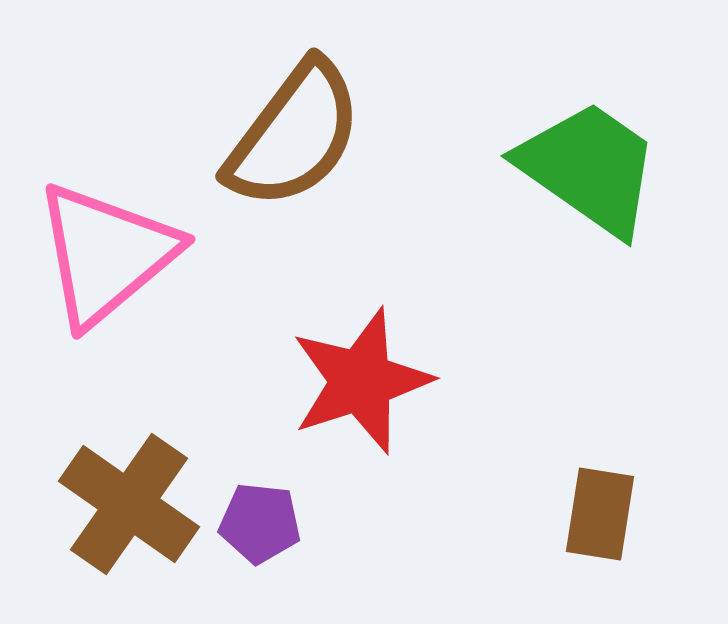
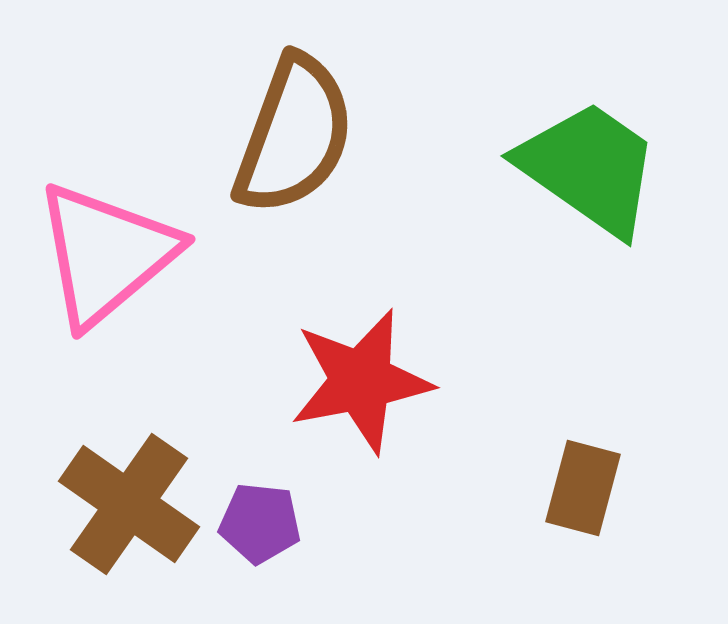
brown semicircle: rotated 17 degrees counterclockwise
red star: rotated 7 degrees clockwise
brown rectangle: moved 17 px left, 26 px up; rotated 6 degrees clockwise
